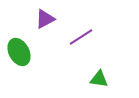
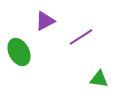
purple triangle: moved 2 px down
